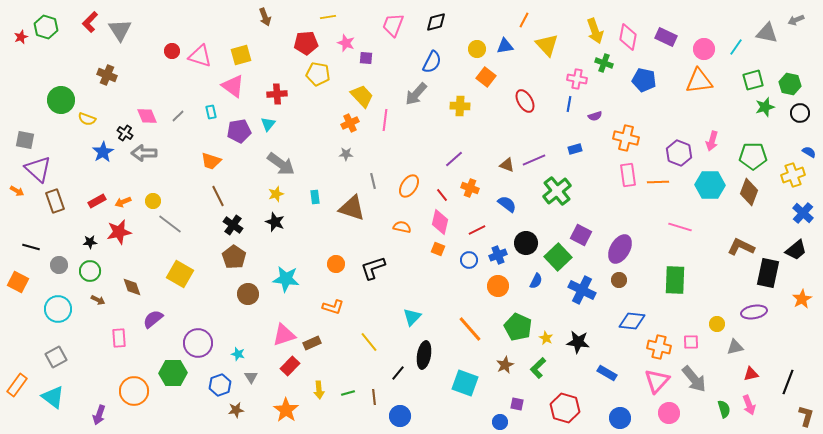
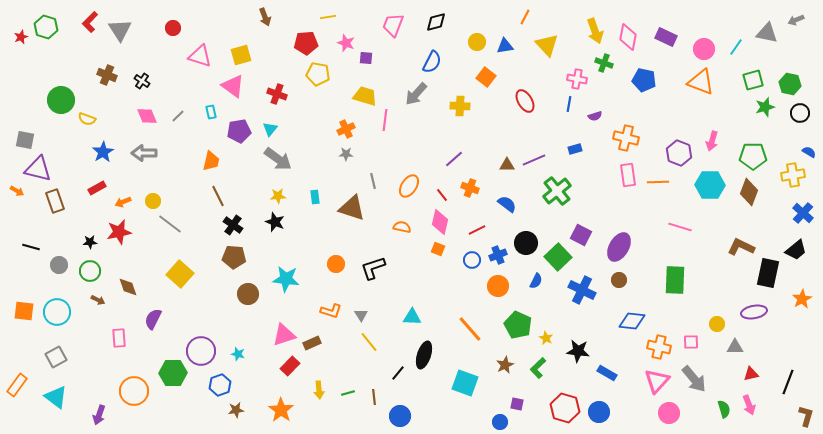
orange line at (524, 20): moved 1 px right, 3 px up
yellow circle at (477, 49): moved 7 px up
red circle at (172, 51): moved 1 px right, 23 px up
orange triangle at (699, 81): moved 2 px right, 1 px down; rotated 28 degrees clockwise
red cross at (277, 94): rotated 24 degrees clockwise
yellow trapezoid at (362, 96): moved 3 px right; rotated 30 degrees counterclockwise
orange cross at (350, 123): moved 4 px left, 6 px down
cyan triangle at (268, 124): moved 2 px right, 5 px down
black cross at (125, 133): moved 17 px right, 52 px up
orange trapezoid at (211, 161): rotated 95 degrees counterclockwise
gray arrow at (281, 164): moved 3 px left, 5 px up
brown triangle at (507, 165): rotated 21 degrees counterclockwise
purple triangle at (38, 169): rotated 28 degrees counterclockwise
yellow cross at (793, 175): rotated 10 degrees clockwise
yellow star at (276, 194): moved 2 px right, 2 px down; rotated 14 degrees clockwise
red rectangle at (97, 201): moved 13 px up
purple ellipse at (620, 249): moved 1 px left, 2 px up
brown pentagon at (234, 257): rotated 30 degrees counterclockwise
blue circle at (469, 260): moved 3 px right
yellow square at (180, 274): rotated 12 degrees clockwise
orange square at (18, 282): moved 6 px right, 29 px down; rotated 20 degrees counterclockwise
brown diamond at (132, 287): moved 4 px left
orange L-shape at (333, 307): moved 2 px left, 4 px down
cyan circle at (58, 309): moved 1 px left, 3 px down
cyan triangle at (412, 317): rotated 48 degrees clockwise
purple semicircle at (153, 319): rotated 25 degrees counterclockwise
green pentagon at (518, 327): moved 2 px up
black star at (578, 342): moved 9 px down
purple circle at (198, 343): moved 3 px right, 8 px down
gray triangle at (735, 347): rotated 12 degrees clockwise
black ellipse at (424, 355): rotated 8 degrees clockwise
gray triangle at (251, 377): moved 110 px right, 62 px up
cyan triangle at (53, 397): moved 3 px right
orange star at (286, 410): moved 5 px left
blue circle at (620, 418): moved 21 px left, 6 px up
